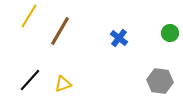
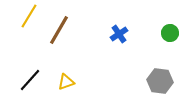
brown line: moved 1 px left, 1 px up
blue cross: moved 4 px up; rotated 18 degrees clockwise
yellow triangle: moved 3 px right, 2 px up
